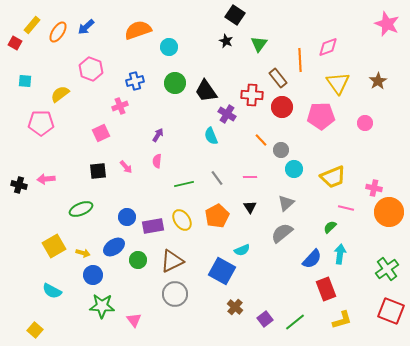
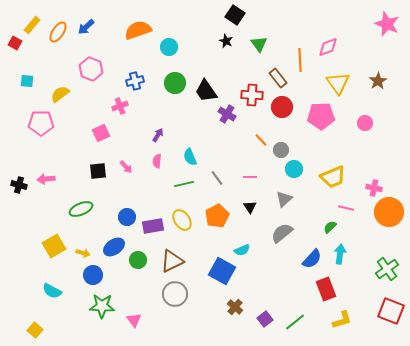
green triangle at (259, 44): rotated 12 degrees counterclockwise
cyan square at (25, 81): moved 2 px right
cyan semicircle at (211, 136): moved 21 px left, 21 px down
gray triangle at (286, 203): moved 2 px left, 4 px up
